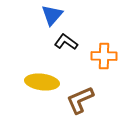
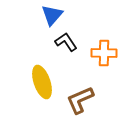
black L-shape: rotated 20 degrees clockwise
orange cross: moved 3 px up
yellow ellipse: rotated 64 degrees clockwise
